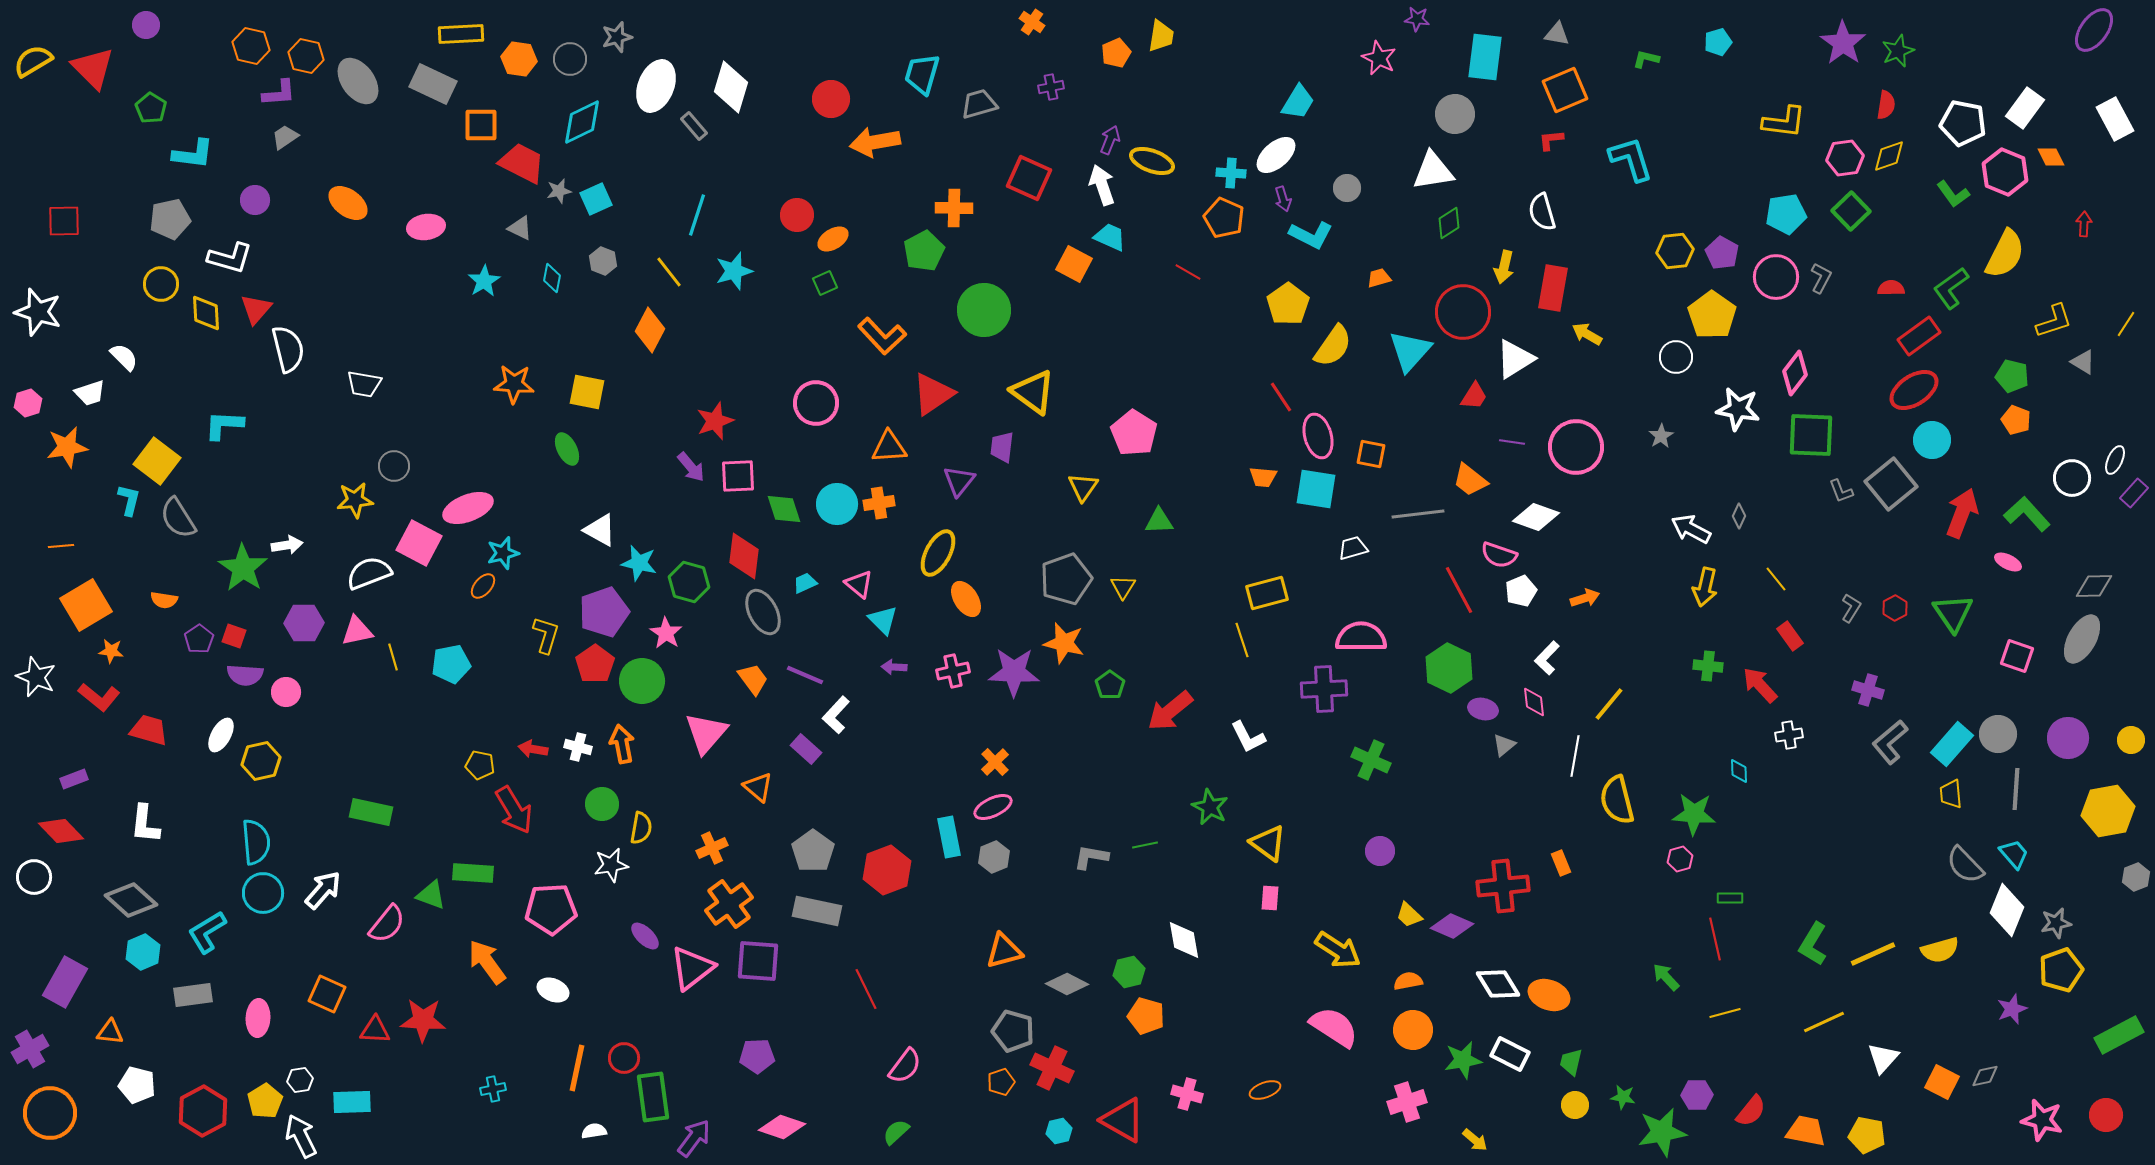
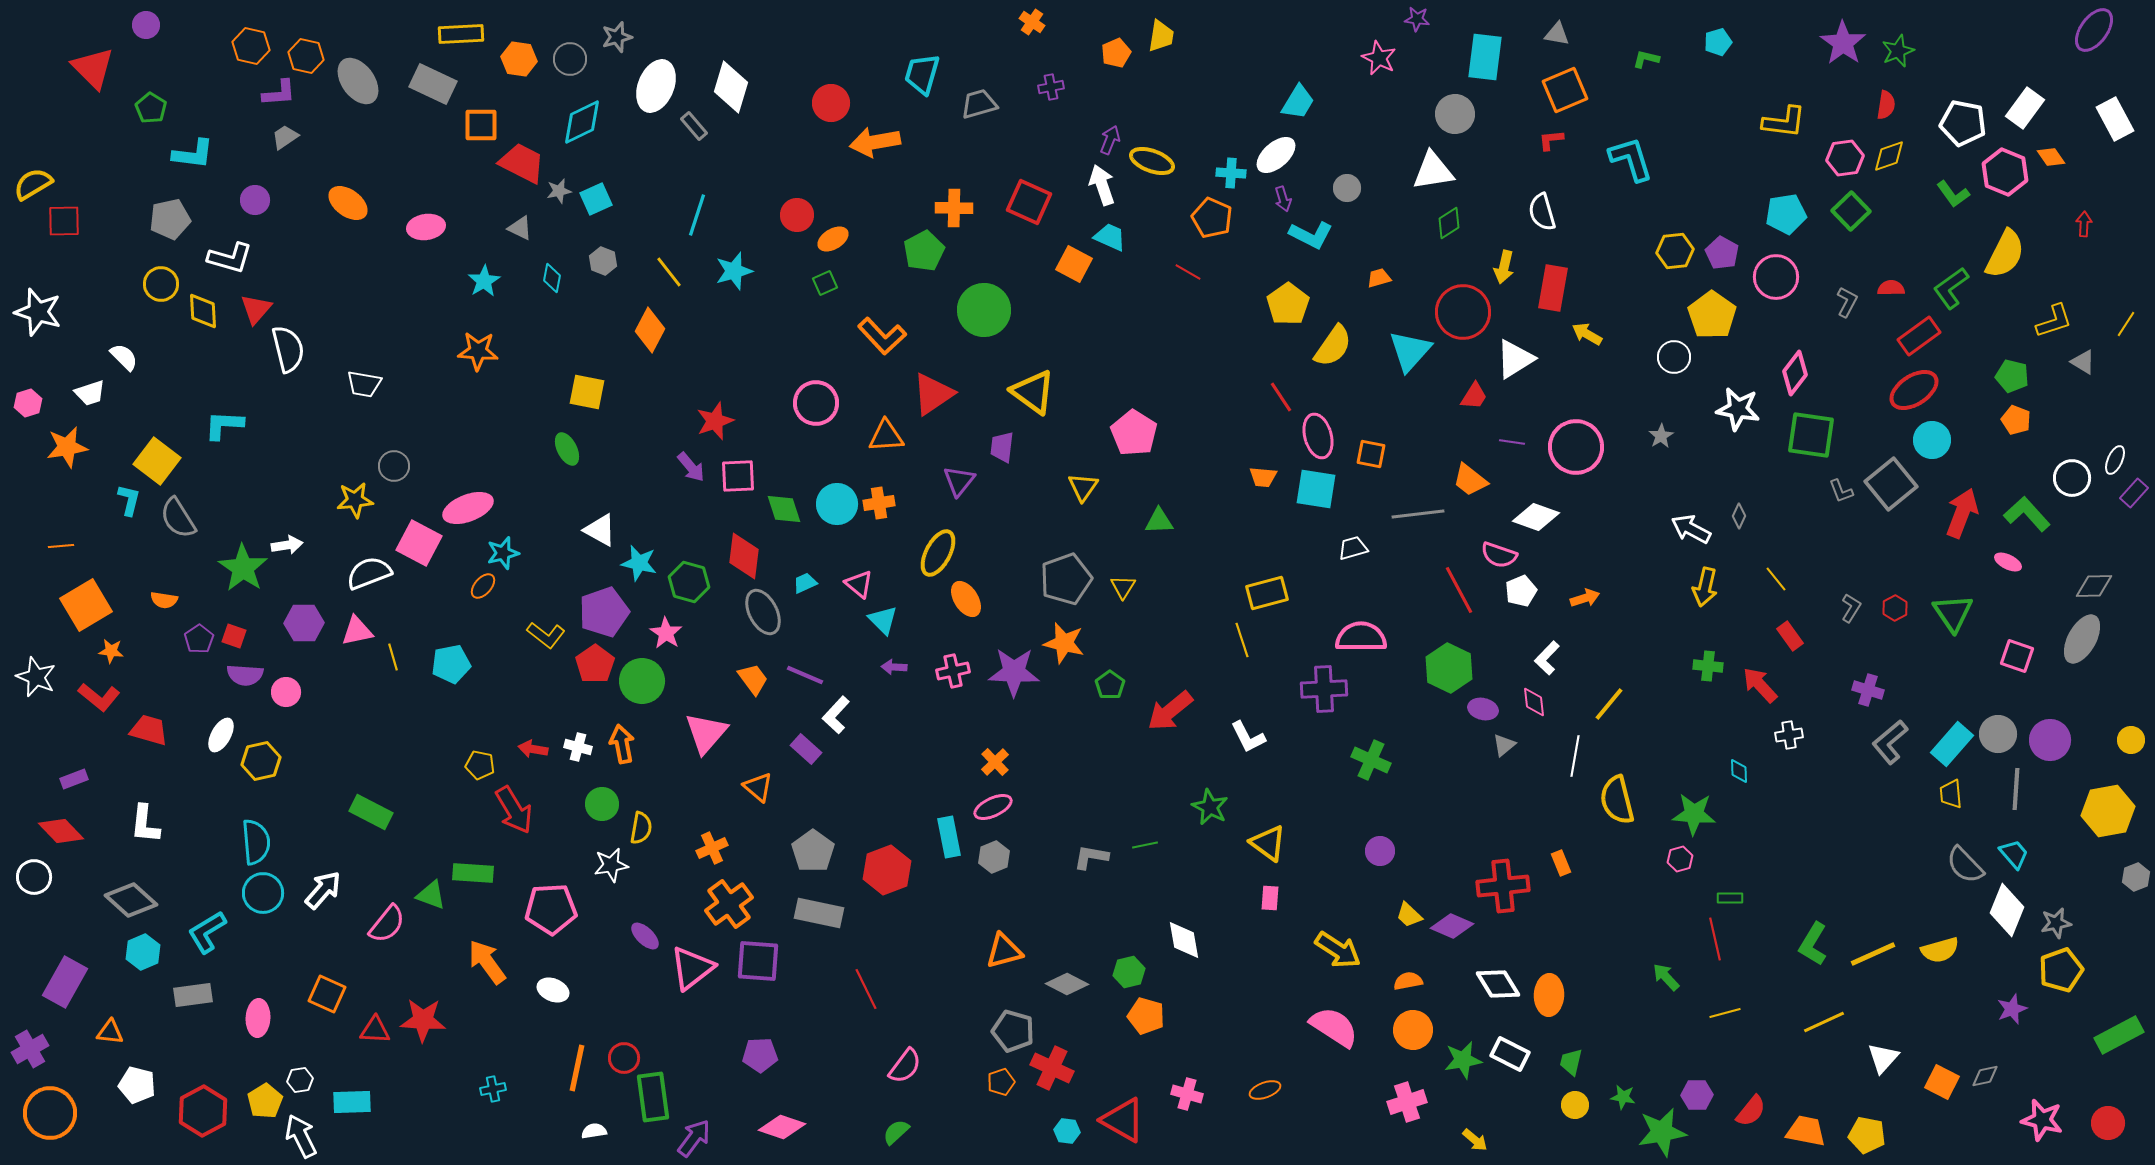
yellow semicircle at (33, 61): moved 123 px down
red circle at (831, 99): moved 4 px down
orange diamond at (2051, 157): rotated 8 degrees counterclockwise
red square at (1029, 178): moved 24 px down
orange pentagon at (1224, 218): moved 12 px left
gray L-shape at (1821, 278): moved 26 px right, 24 px down
yellow diamond at (206, 313): moved 3 px left, 2 px up
white circle at (1676, 357): moved 2 px left
orange star at (514, 384): moved 36 px left, 33 px up
green square at (1811, 435): rotated 6 degrees clockwise
orange triangle at (889, 447): moved 3 px left, 11 px up
yellow L-shape at (546, 635): rotated 111 degrees clockwise
purple circle at (2068, 738): moved 18 px left, 2 px down
green rectangle at (371, 812): rotated 15 degrees clockwise
gray rectangle at (817, 911): moved 2 px right, 2 px down
orange ellipse at (1549, 995): rotated 72 degrees clockwise
purple pentagon at (757, 1056): moved 3 px right, 1 px up
red circle at (2106, 1115): moved 2 px right, 8 px down
cyan hexagon at (1059, 1131): moved 8 px right; rotated 20 degrees clockwise
